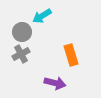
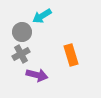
purple arrow: moved 18 px left, 8 px up
